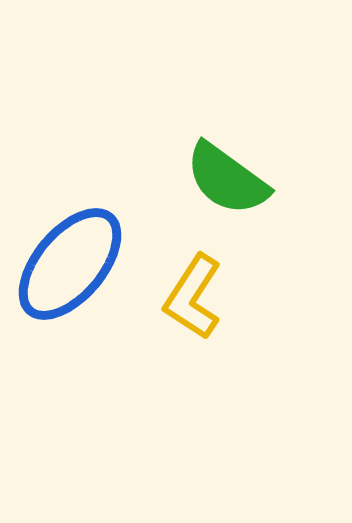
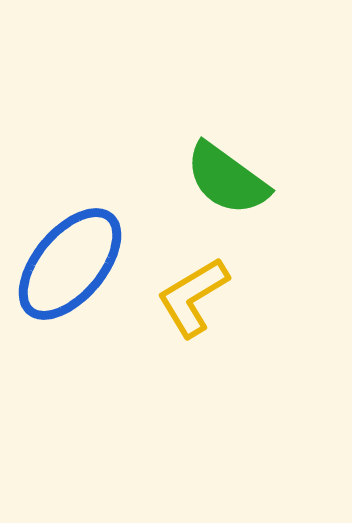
yellow L-shape: rotated 26 degrees clockwise
